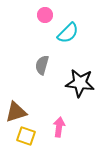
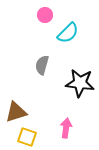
pink arrow: moved 7 px right, 1 px down
yellow square: moved 1 px right, 1 px down
